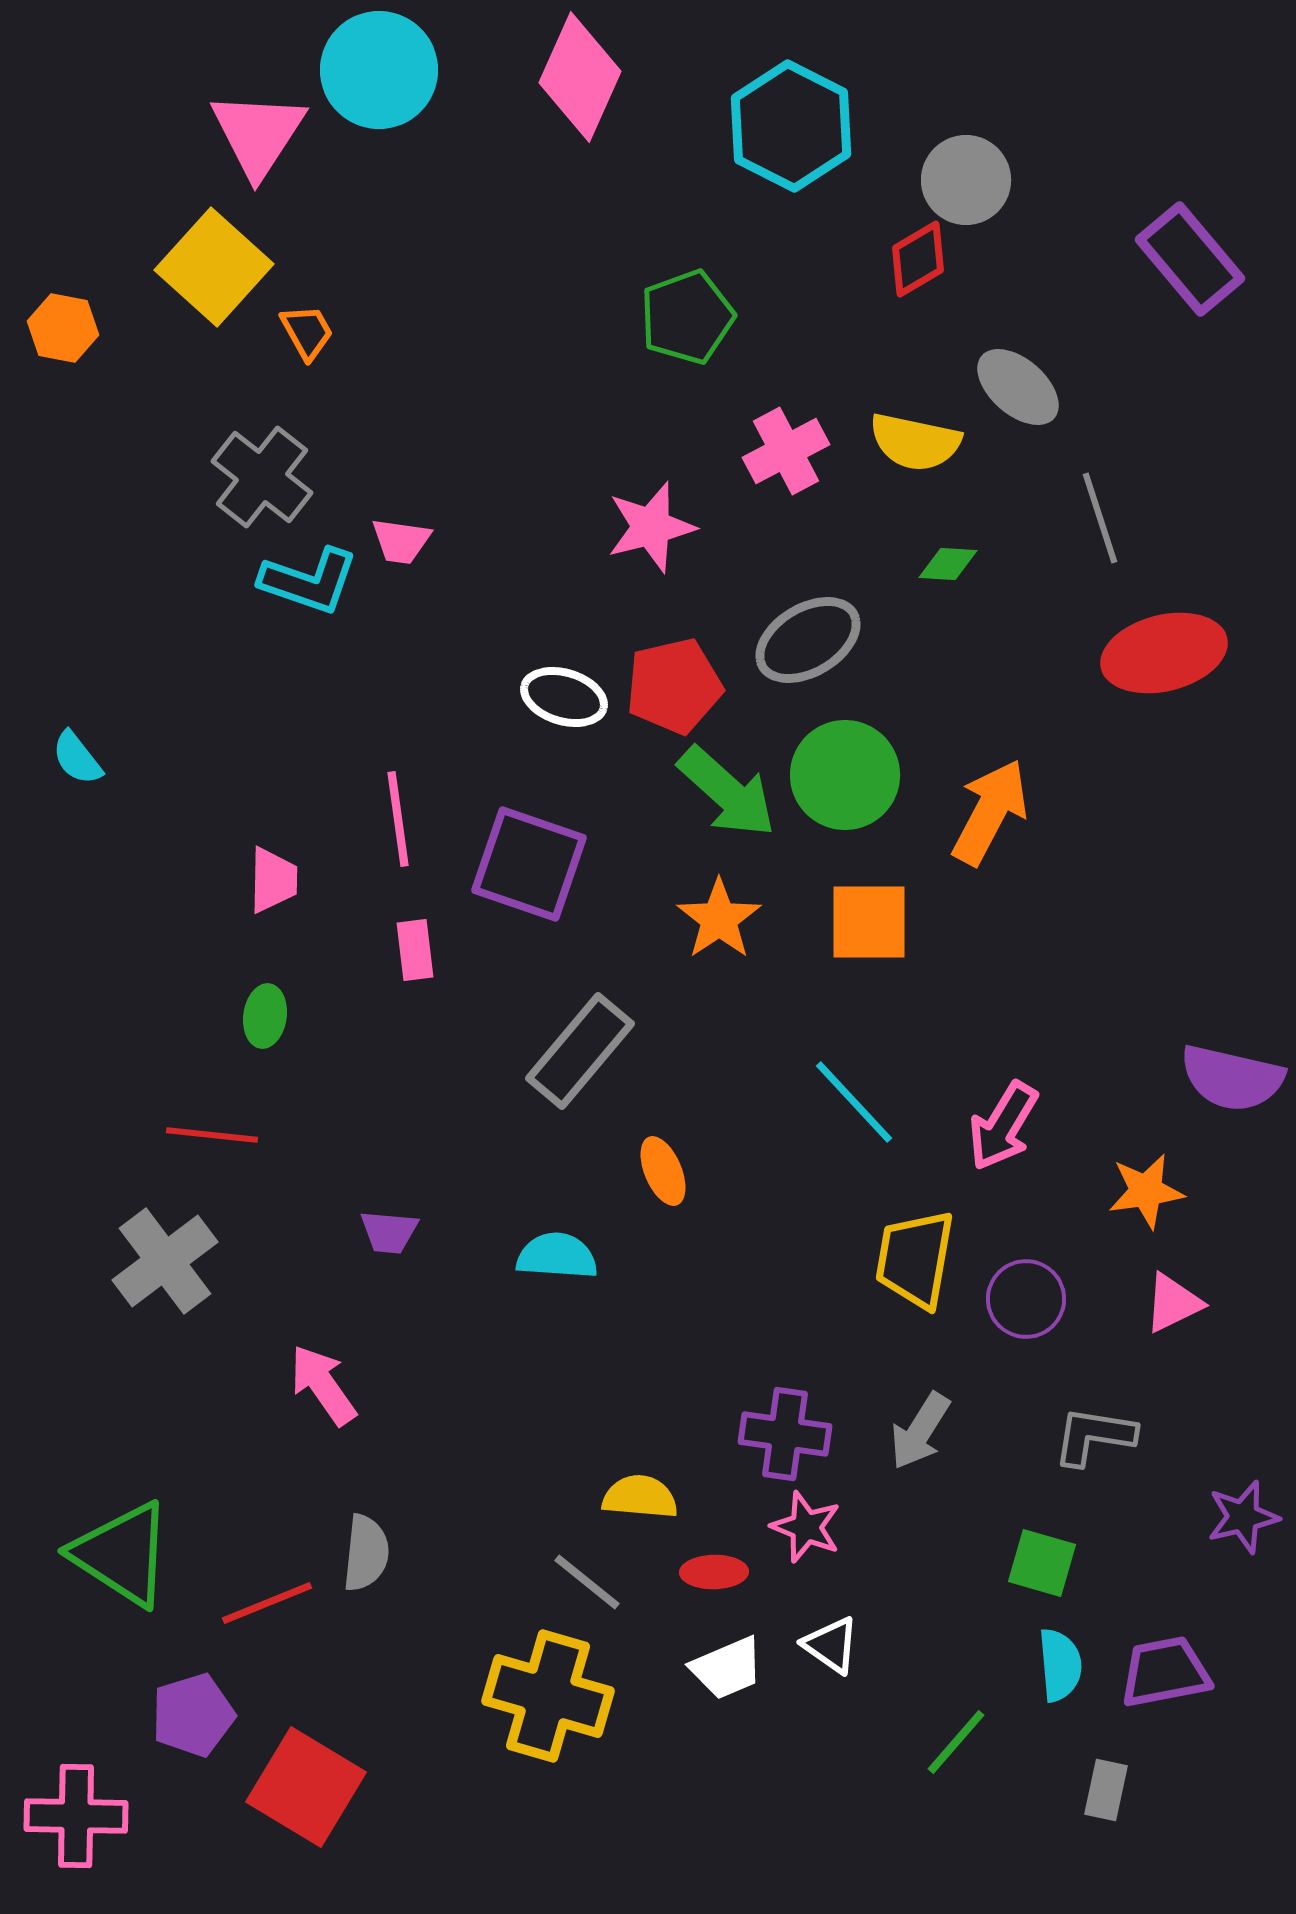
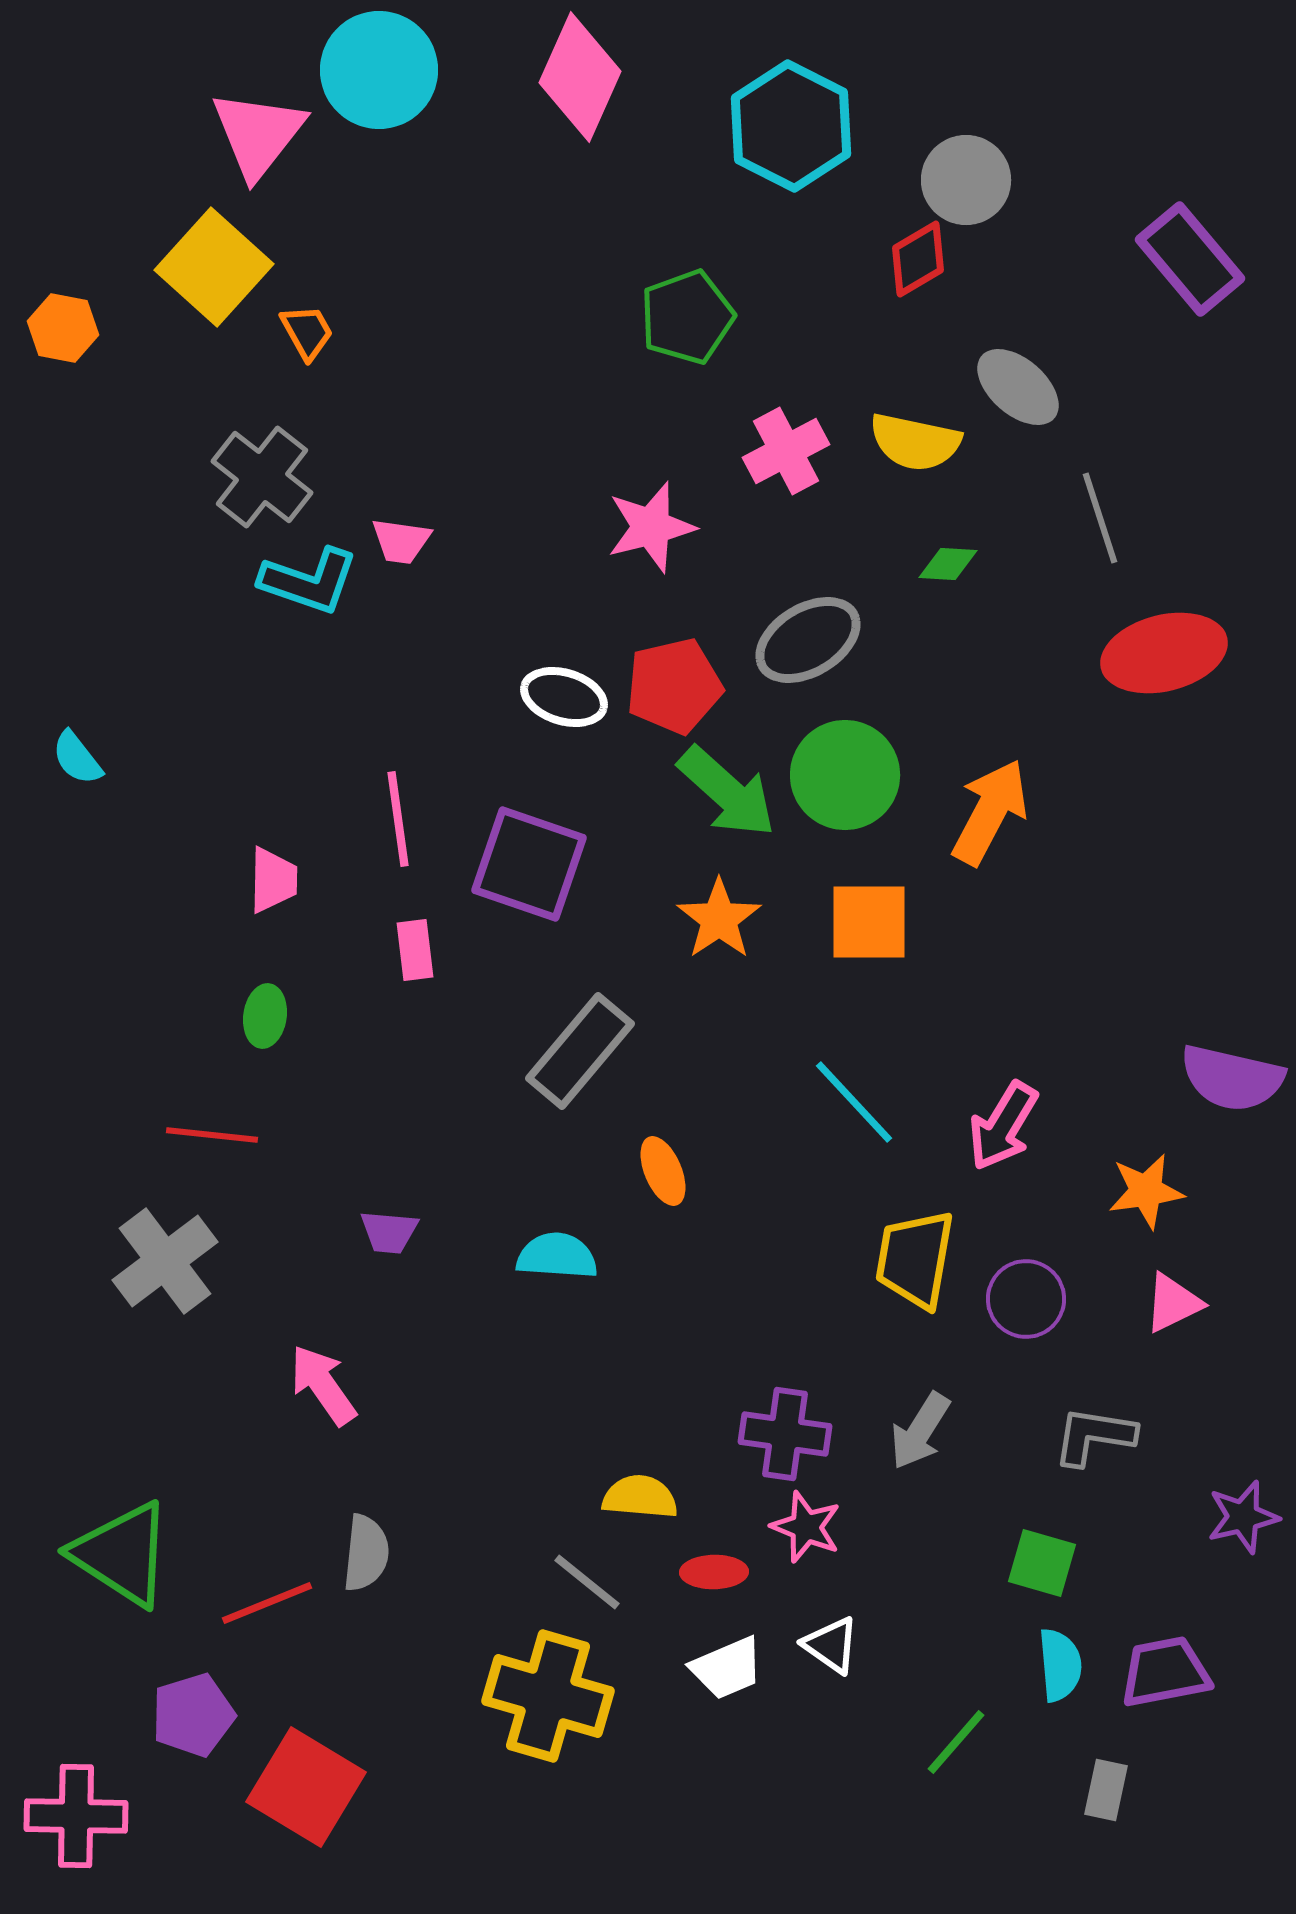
pink triangle at (258, 134): rotated 5 degrees clockwise
